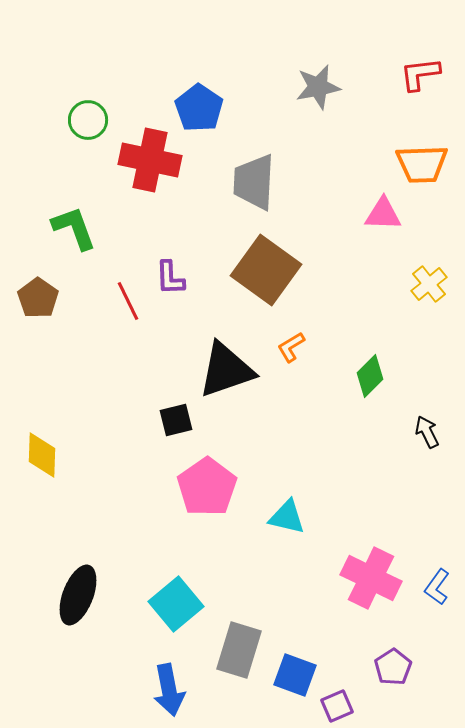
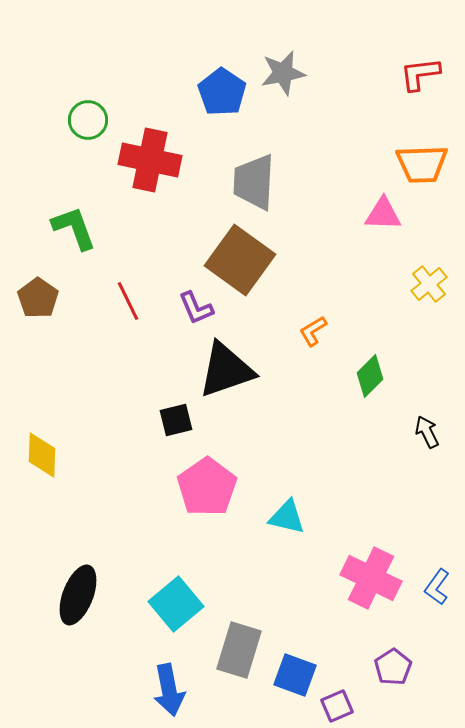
gray star: moved 35 px left, 14 px up
blue pentagon: moved 23 px right, 16 px up
brown square: moved 26 px left, 10 px up
purple L-shape: moved 26 px right, 30 px down; rotated 21 degrees counterclockwise
orange L-shape: moved 22 px right, 16 px up
